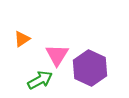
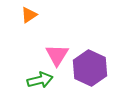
orange triangle: moved 7 px right, 24 px up
green arrow: rotated 15 degrees clockwise
